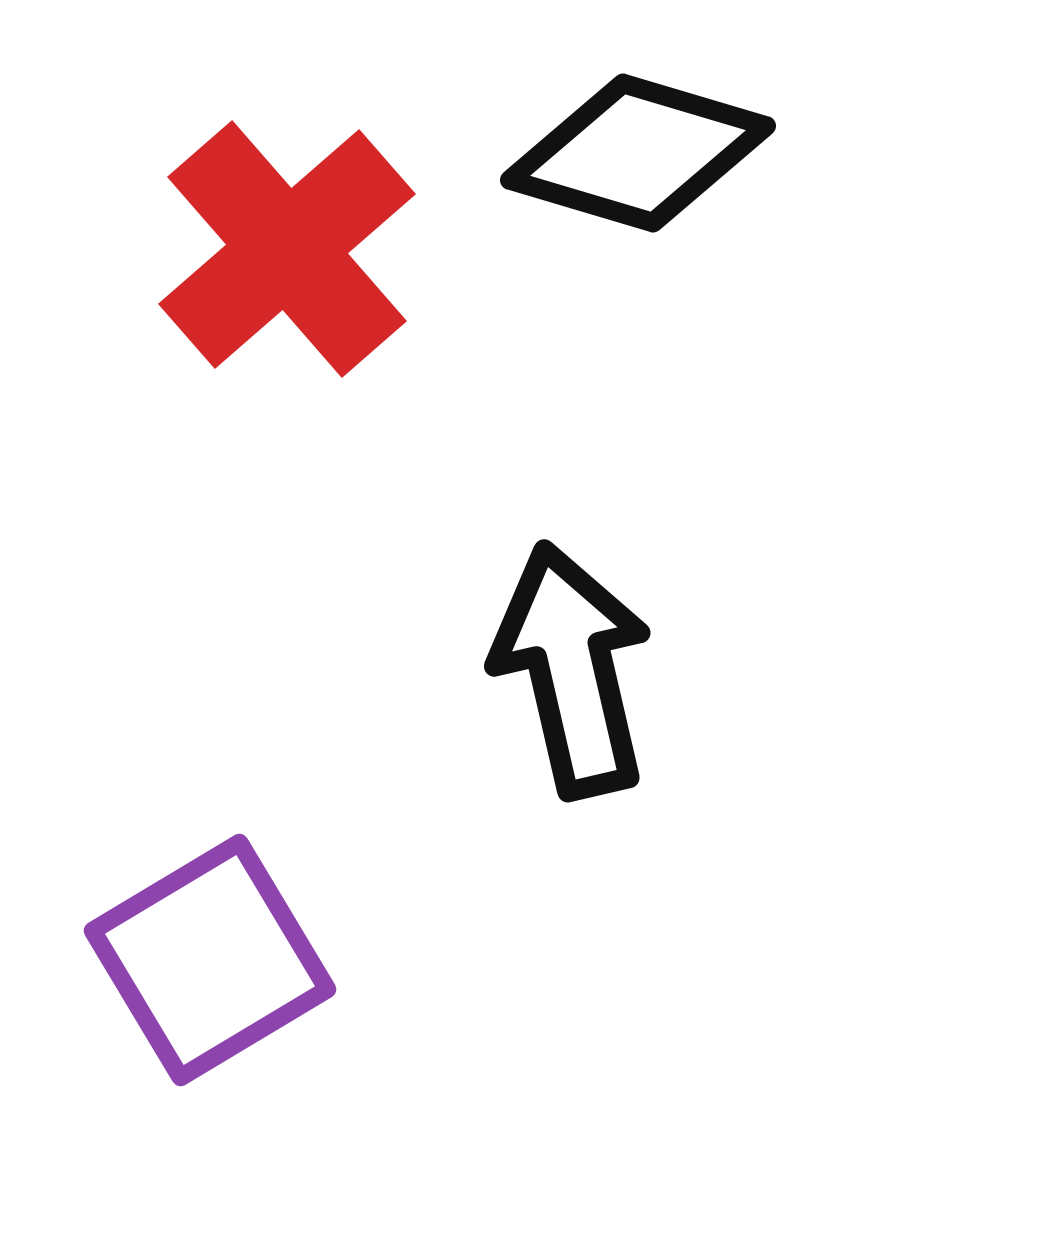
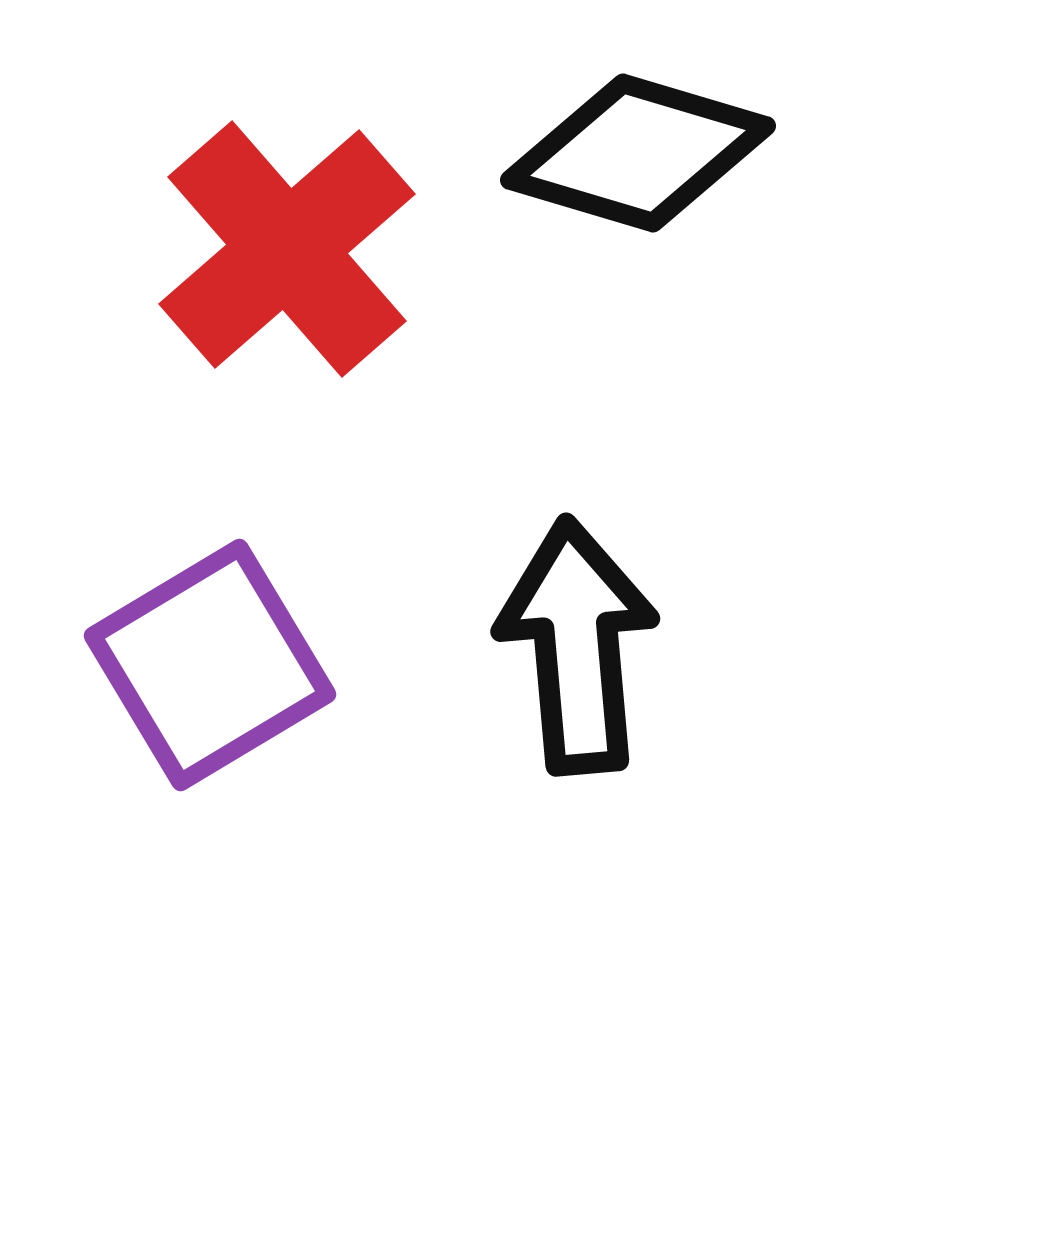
black arrow: moved 5 px right, 24 px up; rotated 8 degrees clockwise
purple square: moved 295 px up
